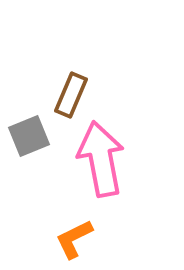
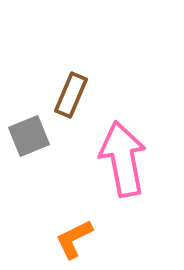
pink arrow: moved 22 px right
